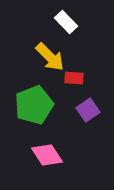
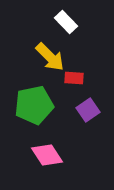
green pentagon: rotated 9 degrees clockwise
